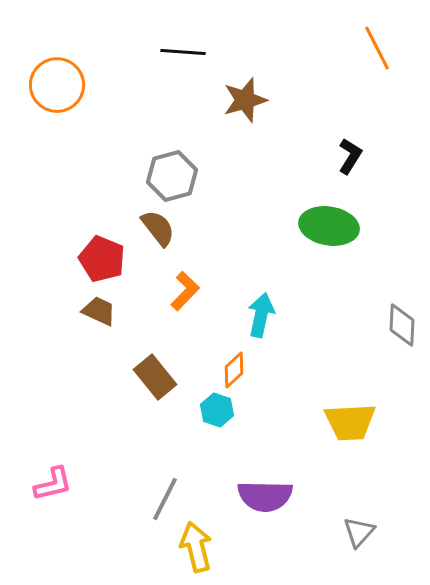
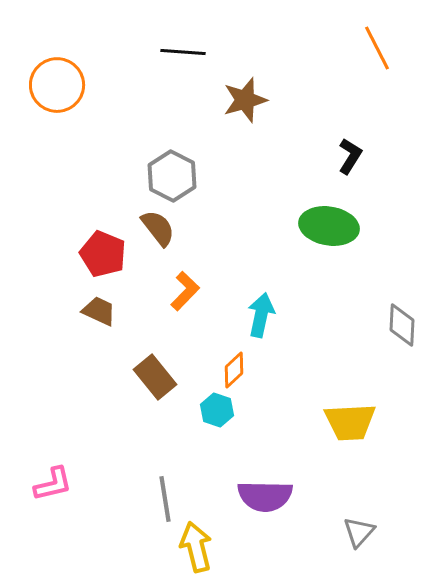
gray hexagon: rotated 18 degrees counterclockwise
red pentagon: moved 1 px right, 5 px up
gray line: rotated 36 degrees counterclockwise
